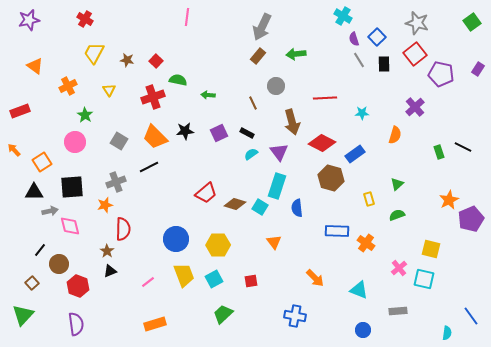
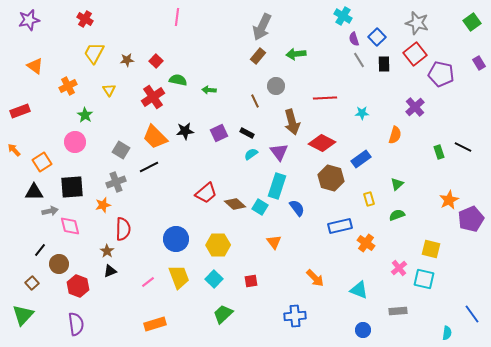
pink line at (187, 17): moved 10 px left
brown star at (127, 60): rotated 16 degrees counterclockwise
purple rectangle at (478, 69): moved 1 px right, 6 px up; rotated 64 degrees counterclockwise
green arrow at (208, 95): moved 1 px right, 5 px up
red cross at (153, 97): rotated 15 degrees counterclockwise
brown line at (253, 103): moved 2 px right, 2 px up
gray square at (119, 141): moved 2 px right, 9 px down
blue rectangle at (355, 154): moved 6 px right, 5 px down
brown diamond at (235, 204): rotated 25 degrees clockwise
orange star at (105, 205): moved 2 px left
blue semicircle at (297, 208): rotated 150 degrees clockwise
blue rectangle at (337, 231): moved 3 px right, 5 px up; rotated 15 degrees counterclockwise
yellow trapezoid at (184, 275): moved 5 px left, 2 px down
cyan square at (214, 279): rotated 18 degrees counterclockwise
blue cross at (295, 316): rotated 15 degrees counterclockwise
blue line at (471, 316): moved 1 px right, 2 px up
